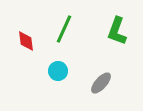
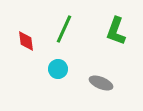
green L-shape: moved 1 px left
cyan circle: moved 2 px up
gray ellipse: rotated 70 degrees clockwise
